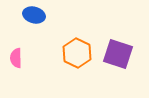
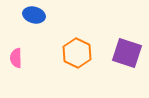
purple square: moved 9 px right, 1 px up
